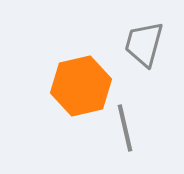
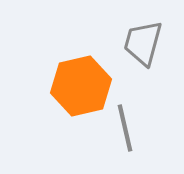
gray trapezoid: moved 1 px left, 1 px up
